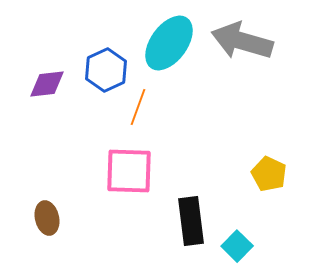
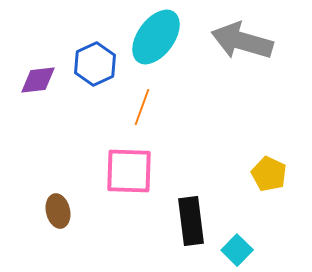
cyan ellipse: moved 13 px left, 6 px up
blue hexagon: moved 11 px left, 6 px up
purple diamond: moved 9 px left, 4 px up
orange line: moved 4 px right
brown ellipse: moved 11 px right, 7 px up
cyan square: moved 4 px down
